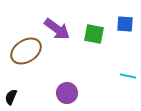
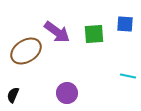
purple arrow: moved 3 px down
green square: rotated 15 degrees counterclockwise
black semicircle: moved 2 px right, 2 px up
